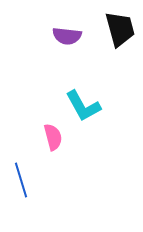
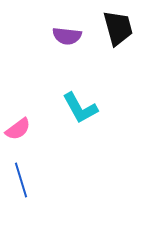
black trapezoid: moved 2 px left, 1 px up
cyan L-shape: moved 3 px left, 2 px down
pink semicircle: moved 35 px left, 8 px up; rotated 68 degrees clockwise
